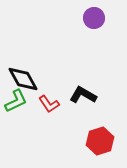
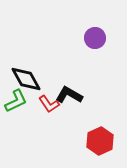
purple circle: moved 1 px right, 20 px down
black diamond: moved 3 px right
black L-shape: moved 14 px left
red hexagon: rotated 8 degrees counterclockwise
